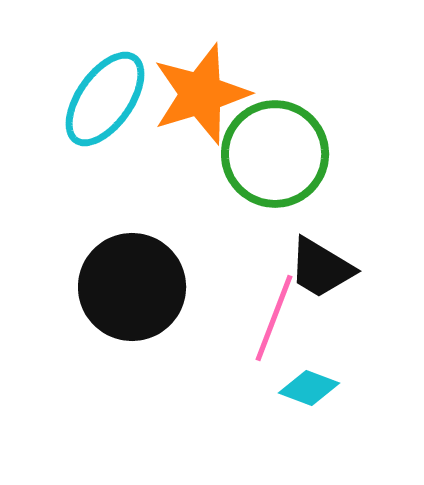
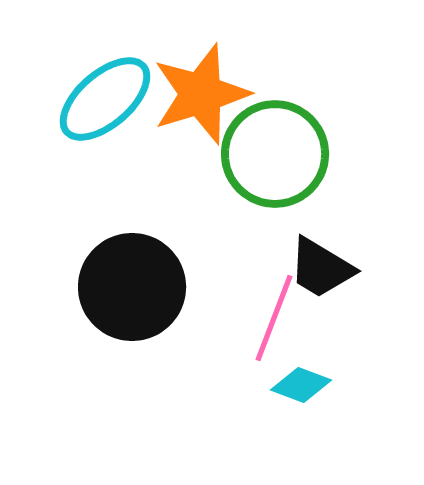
cyan ellipse: rotated 14 degrees clockwise
cyan diamond: moved 8 px left, 3 px up
